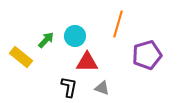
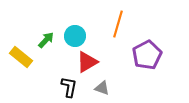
purple pentagon: rotated 12 degrees counterclockwise
red triangle: rotated 30 degrees counterclockwise
